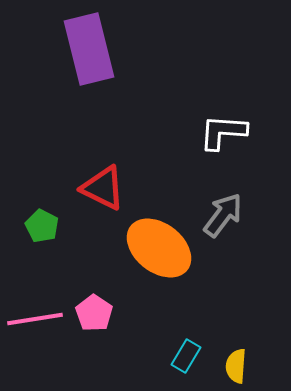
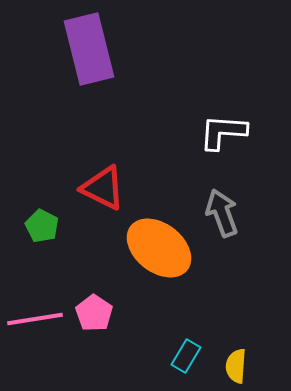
gray arrow: moved 1 px left, 2 px up; rotated 57 degrees counterclockwise
